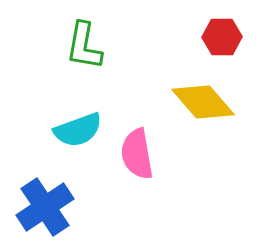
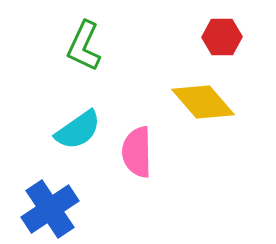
green L-shape: rotated 15 degrees clockwise
cyan semicircle: rotated 15 degrees counterclockwise
pink semicircle: moved 2 px up; rotated 9 degrees clockwise
blue cross: moved 5 px right, 2 px down
